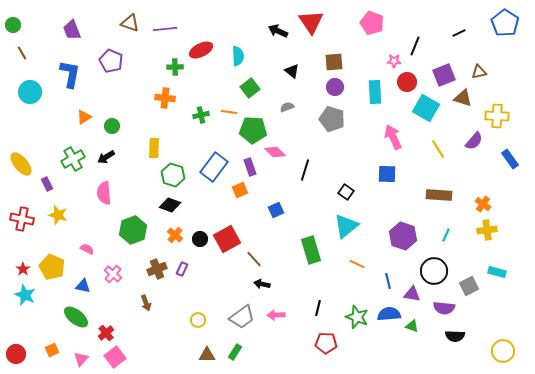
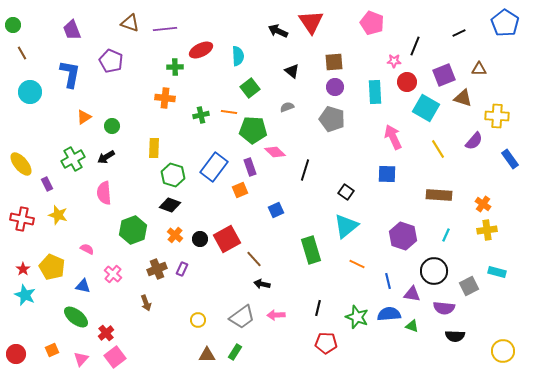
brown triangle at (479, 72): moved 3 px up; rotated 14 degrees clockwise
